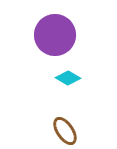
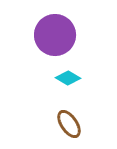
brown ellipse: moved 4 px right, 7 px up
